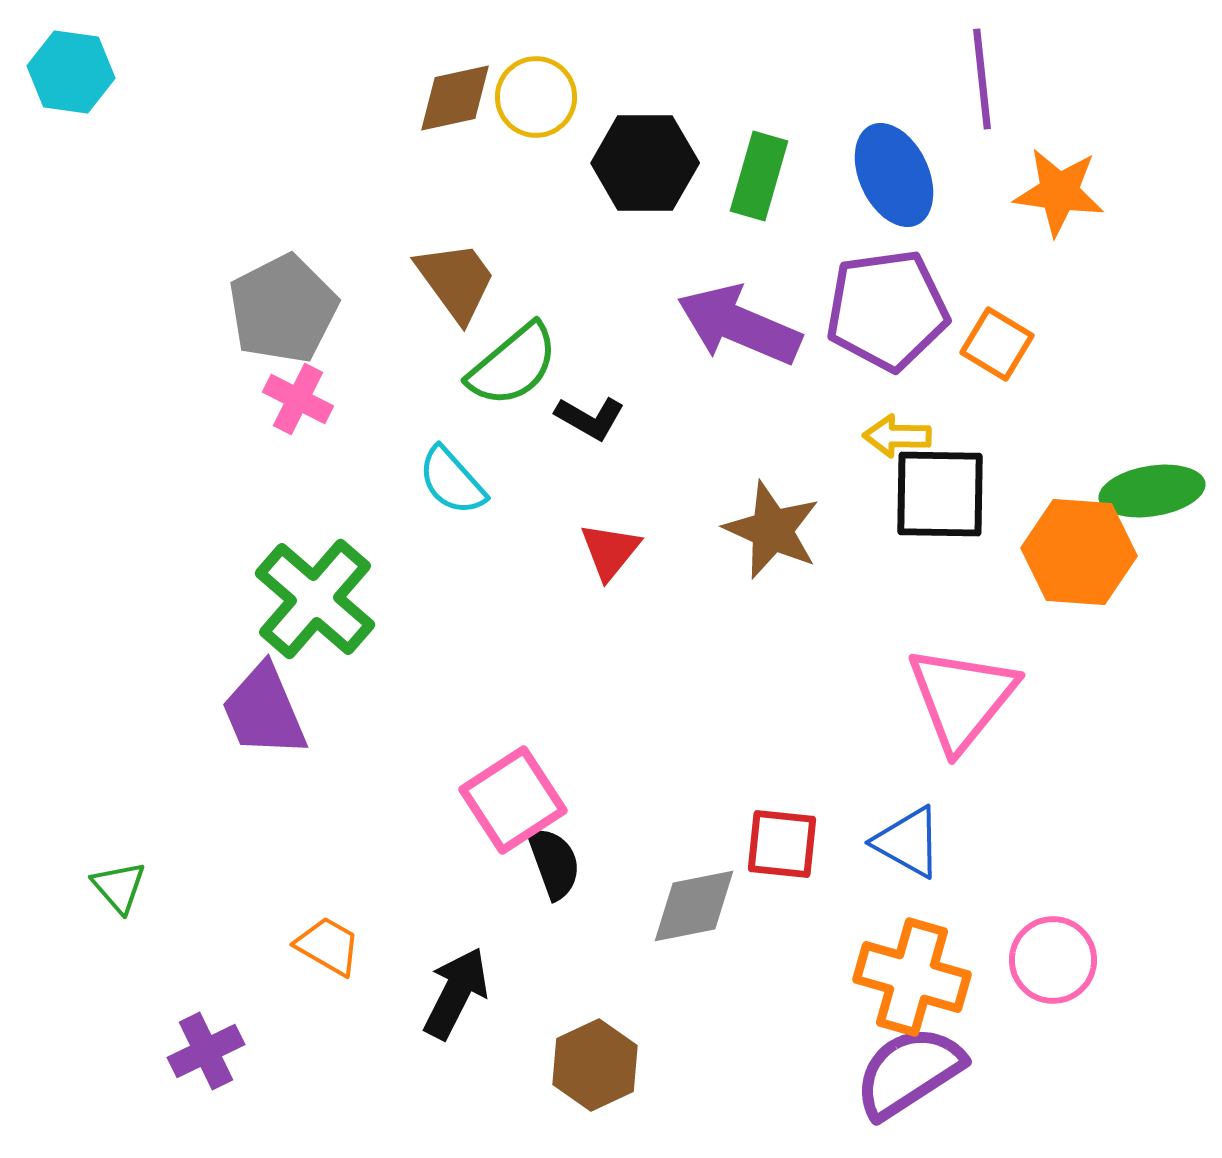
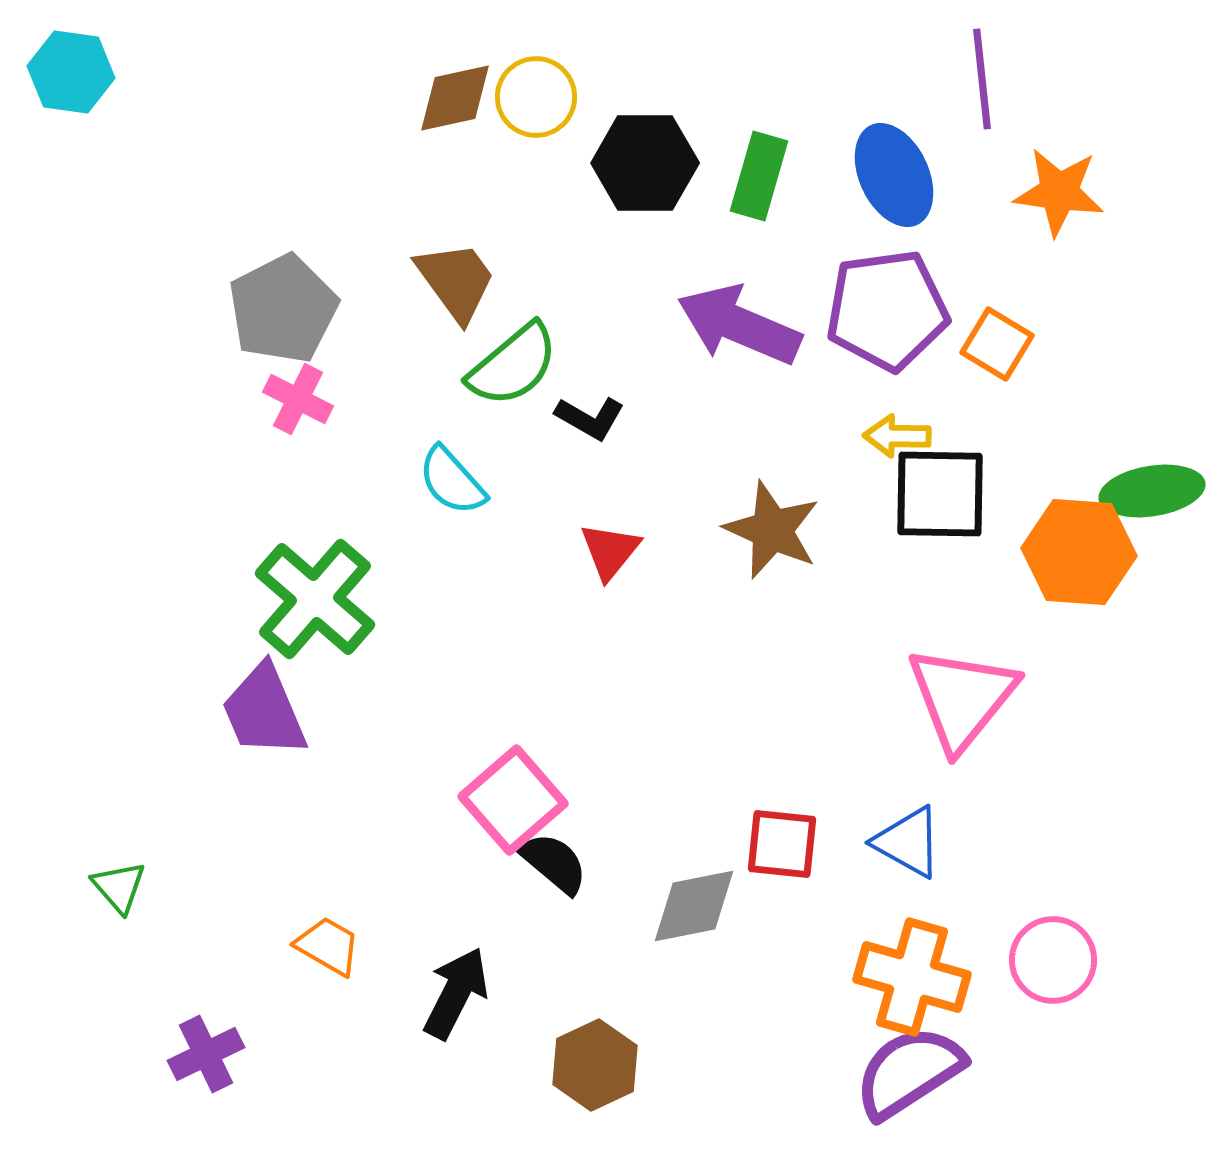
pink square: rotated 8 degrees counterclockwise
black semicircle: rotated 30 degrees counterclockwise
purple cross: moved 3 px down
